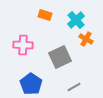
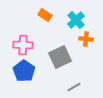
orange rectangle: rotated 16 degrees clockwise
orange cross: rotated 24 degrees counterclockwise
blue pentagon: moved 7 px left, 13 px up
